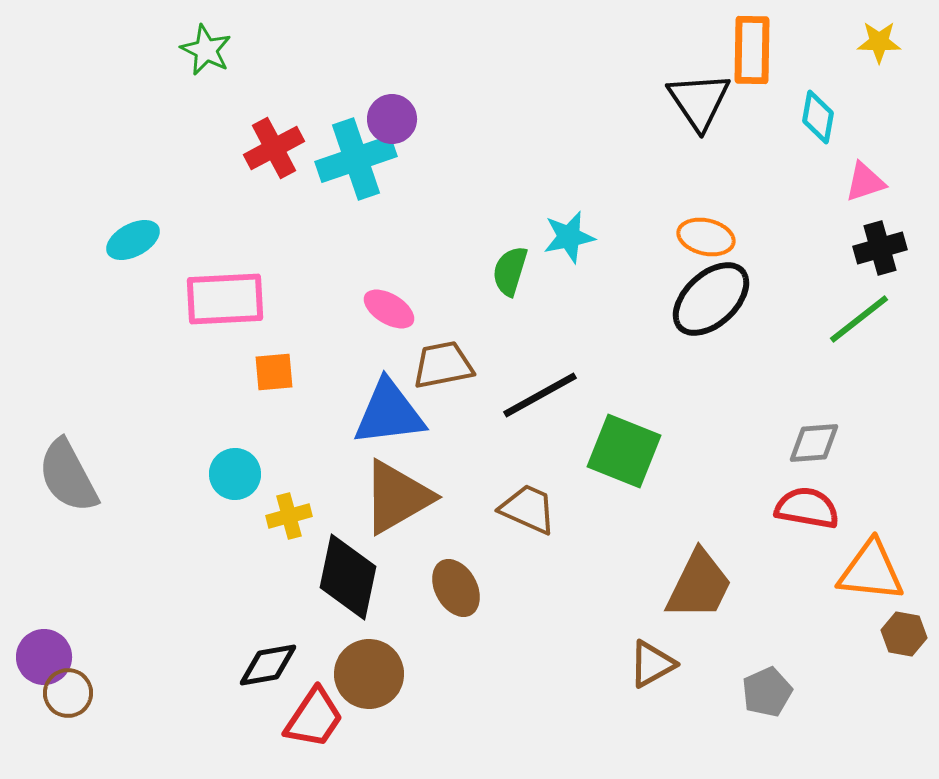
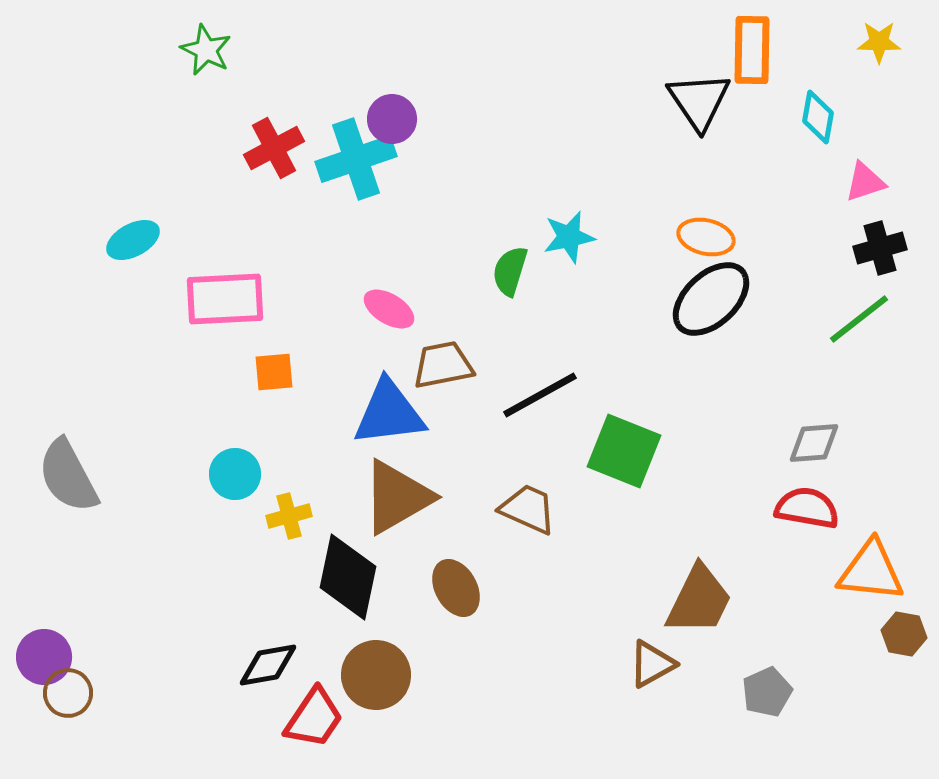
brown trapezoid at (699, 585): moved 15 px down
brown circle at (369, 674): moved 7 px right, 1 px down
